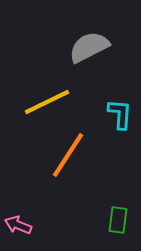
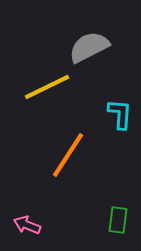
yellow line: moved 15 px up
pink arrow: moved 9 px right
